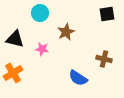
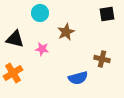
brown cross: moved 2 px left
blue semicircle: rotated 48 degrees counterclockwise
